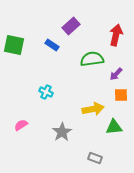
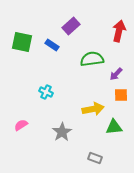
red arrow: moved 3 px right, 4 px up
green square: moved 8 px right, 3 px up
